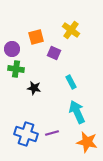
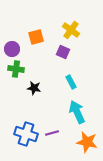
purple square: moved 9 px right, 1 px up
